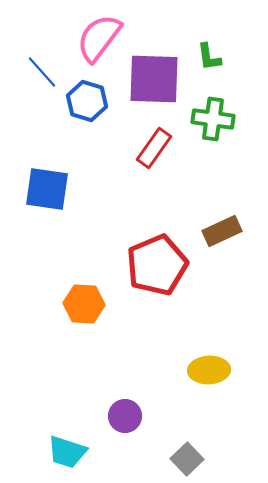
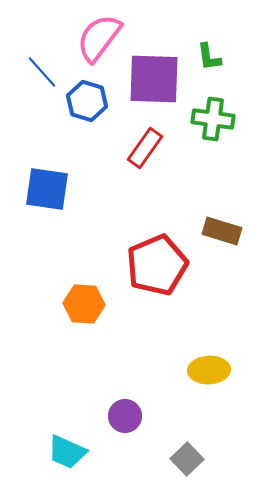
red rectangle: moved 9 px left
brown rectangle: rotated 42 degrees clockwise
cyan trapezoid: rotated 6 degrees clockwise
